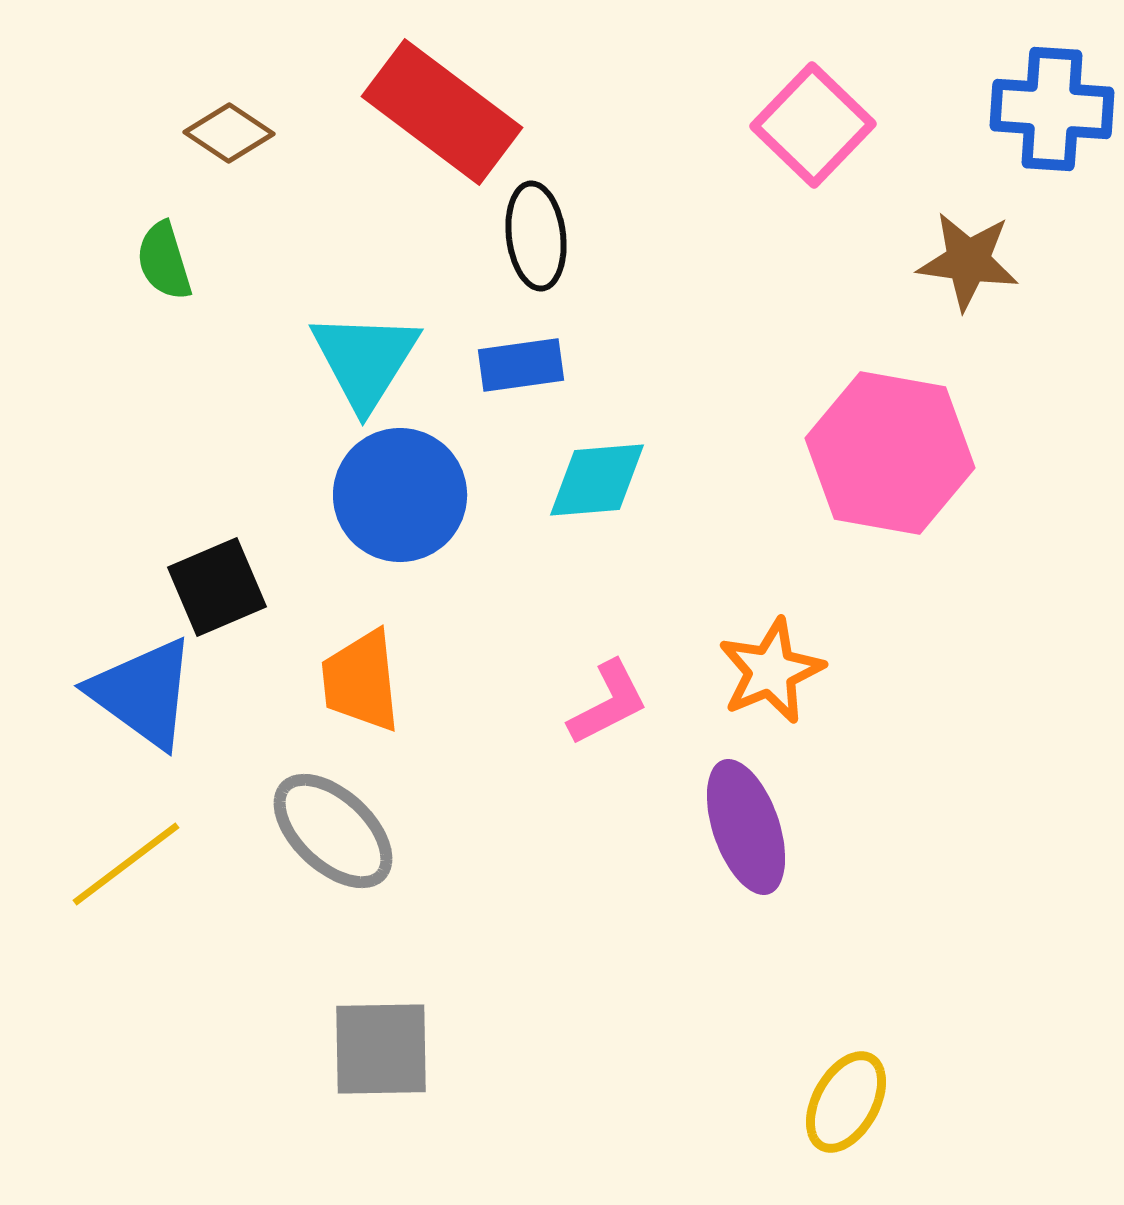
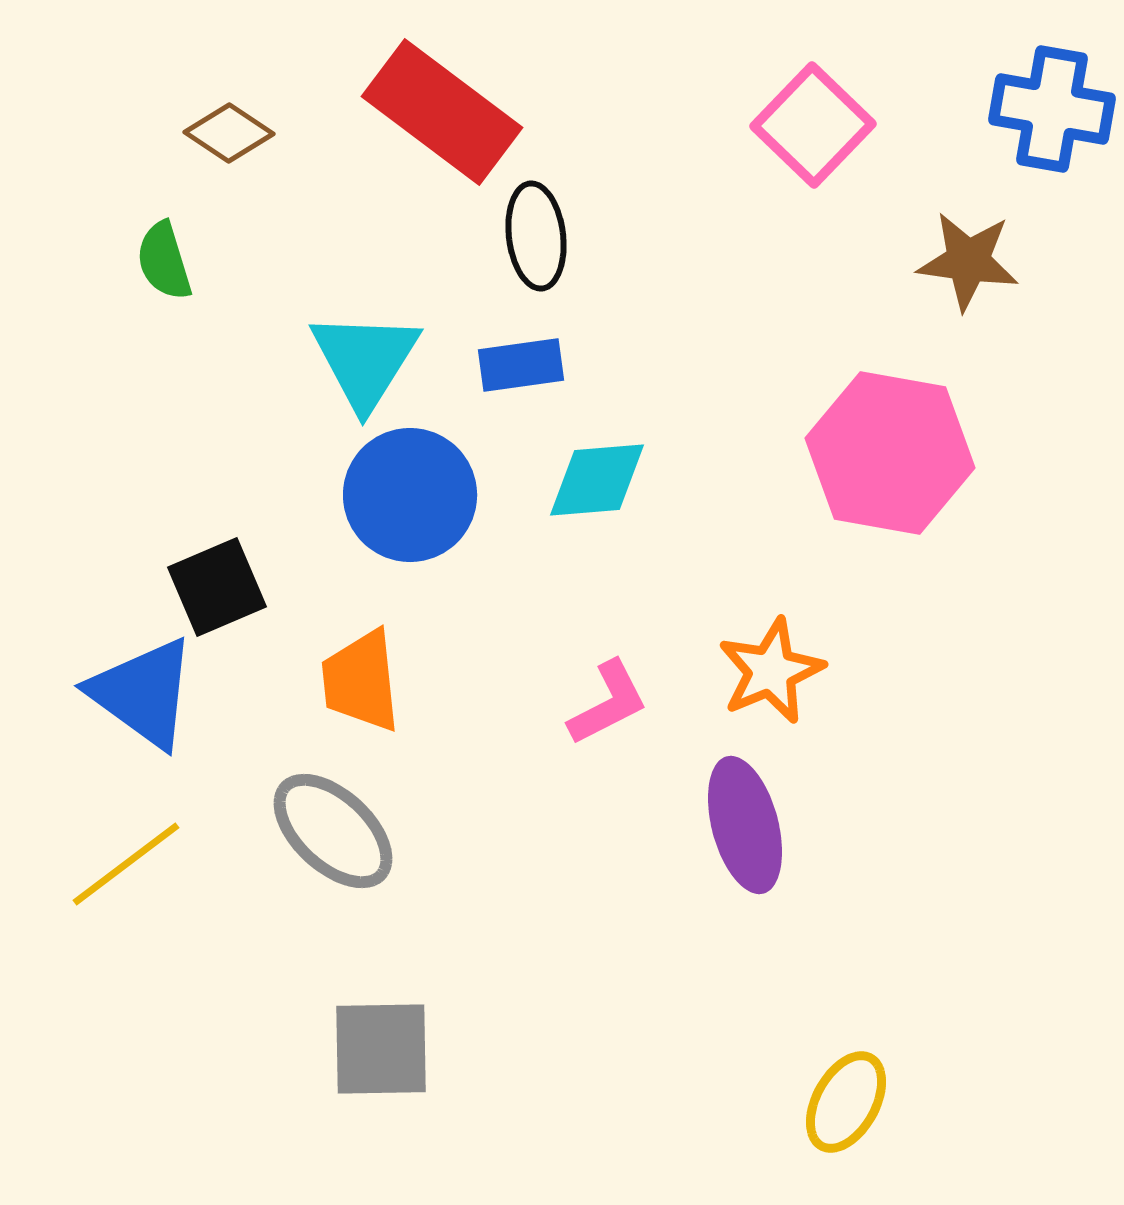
blue cross: rotated 6 degrees clockwise
blue circle: moved 10 px right
purple ellipse: moved 1 px left, 2 px up; rotated 4 degrees clockwise
